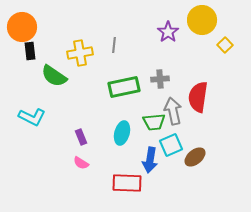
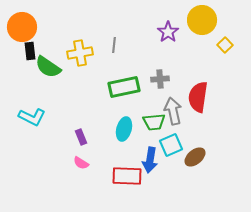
green semicircle: moved 6 px left, 9 px up
cyan ellipse: moved 2 px right, 4 px up
red rectangle: moved 7 px up
